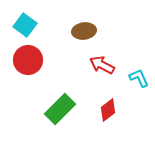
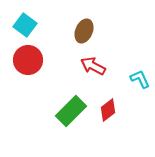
brown ellipse: rotated 60 degrees counterclockwise
red arrow: moved 9 px left, 1 px down
cyan L-shape: moved 1 px right, 1 px down
green rectangle: moved 11 px right, 2 px down
